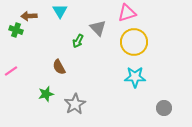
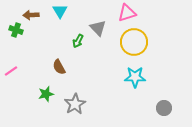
brown arrow: moved 2 px right, 1 px up
